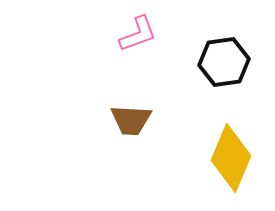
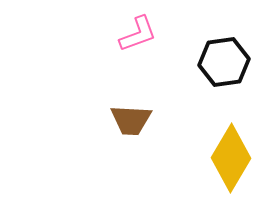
yellow diamond: rotated 8 degrees clockwise
